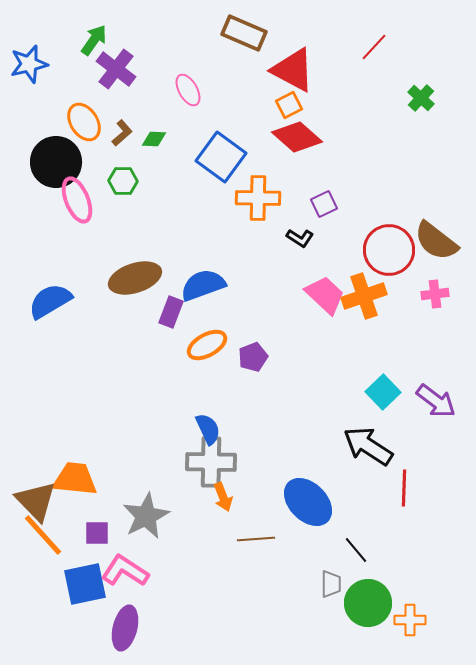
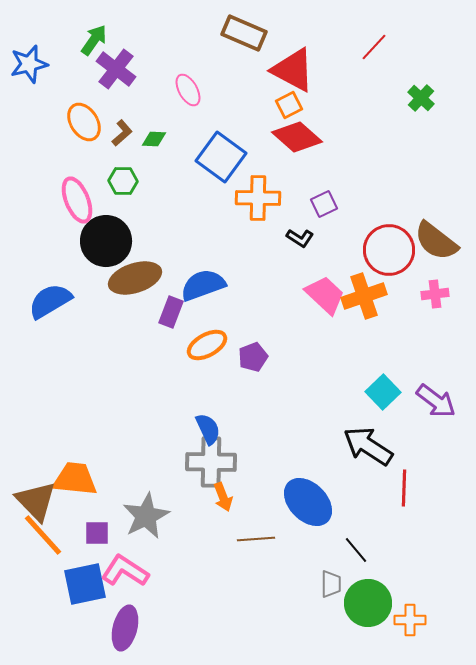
black circle at (56, 162): moved 50 px right, 79 px down
